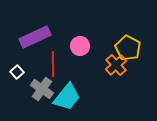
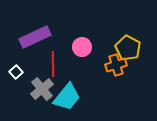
pink circle: moved 2 px right, 1 px down
orange cross: rotated 25 degrees clockwise
white square: moved 1 px left
gray cross: rotated 15 degrees clockwise
